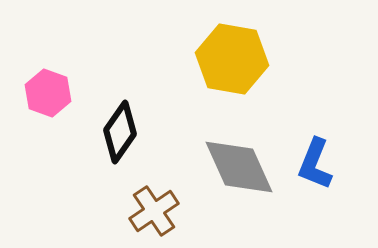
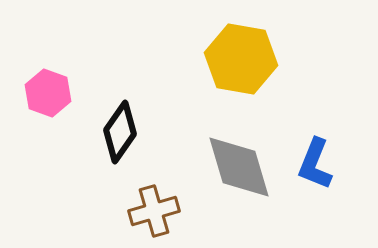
yellow hexagon: moved 9 px right
gray diamond: rotated 8 degrees clockwise
brown cross: rotated 18 degrees clockwise
